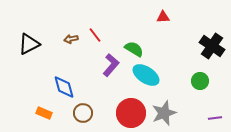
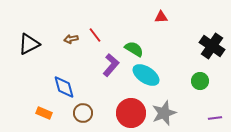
red triangle: moved 2 px left
